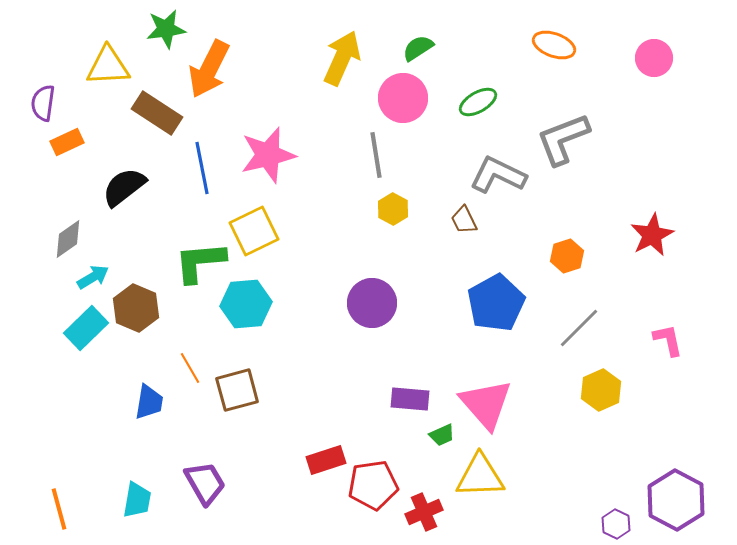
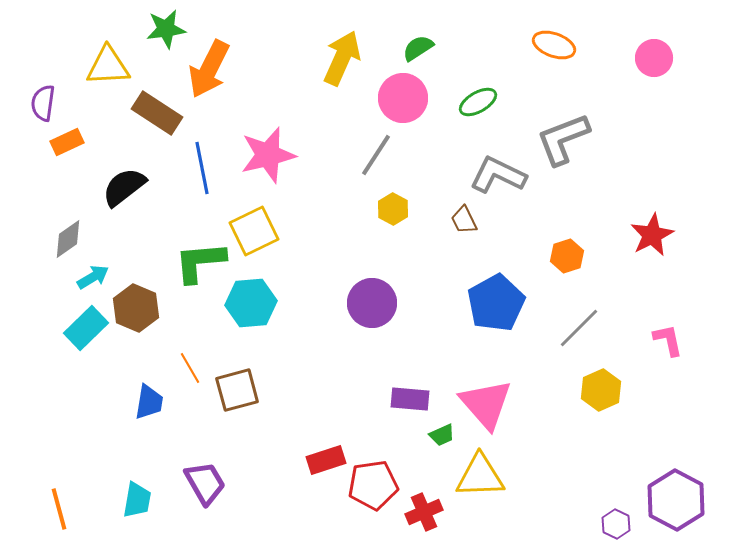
gray line at (376, 155): rotated 42 degrees clockwise
cyan hexagon at (246, 304): moved 5 px right, 1 px up
